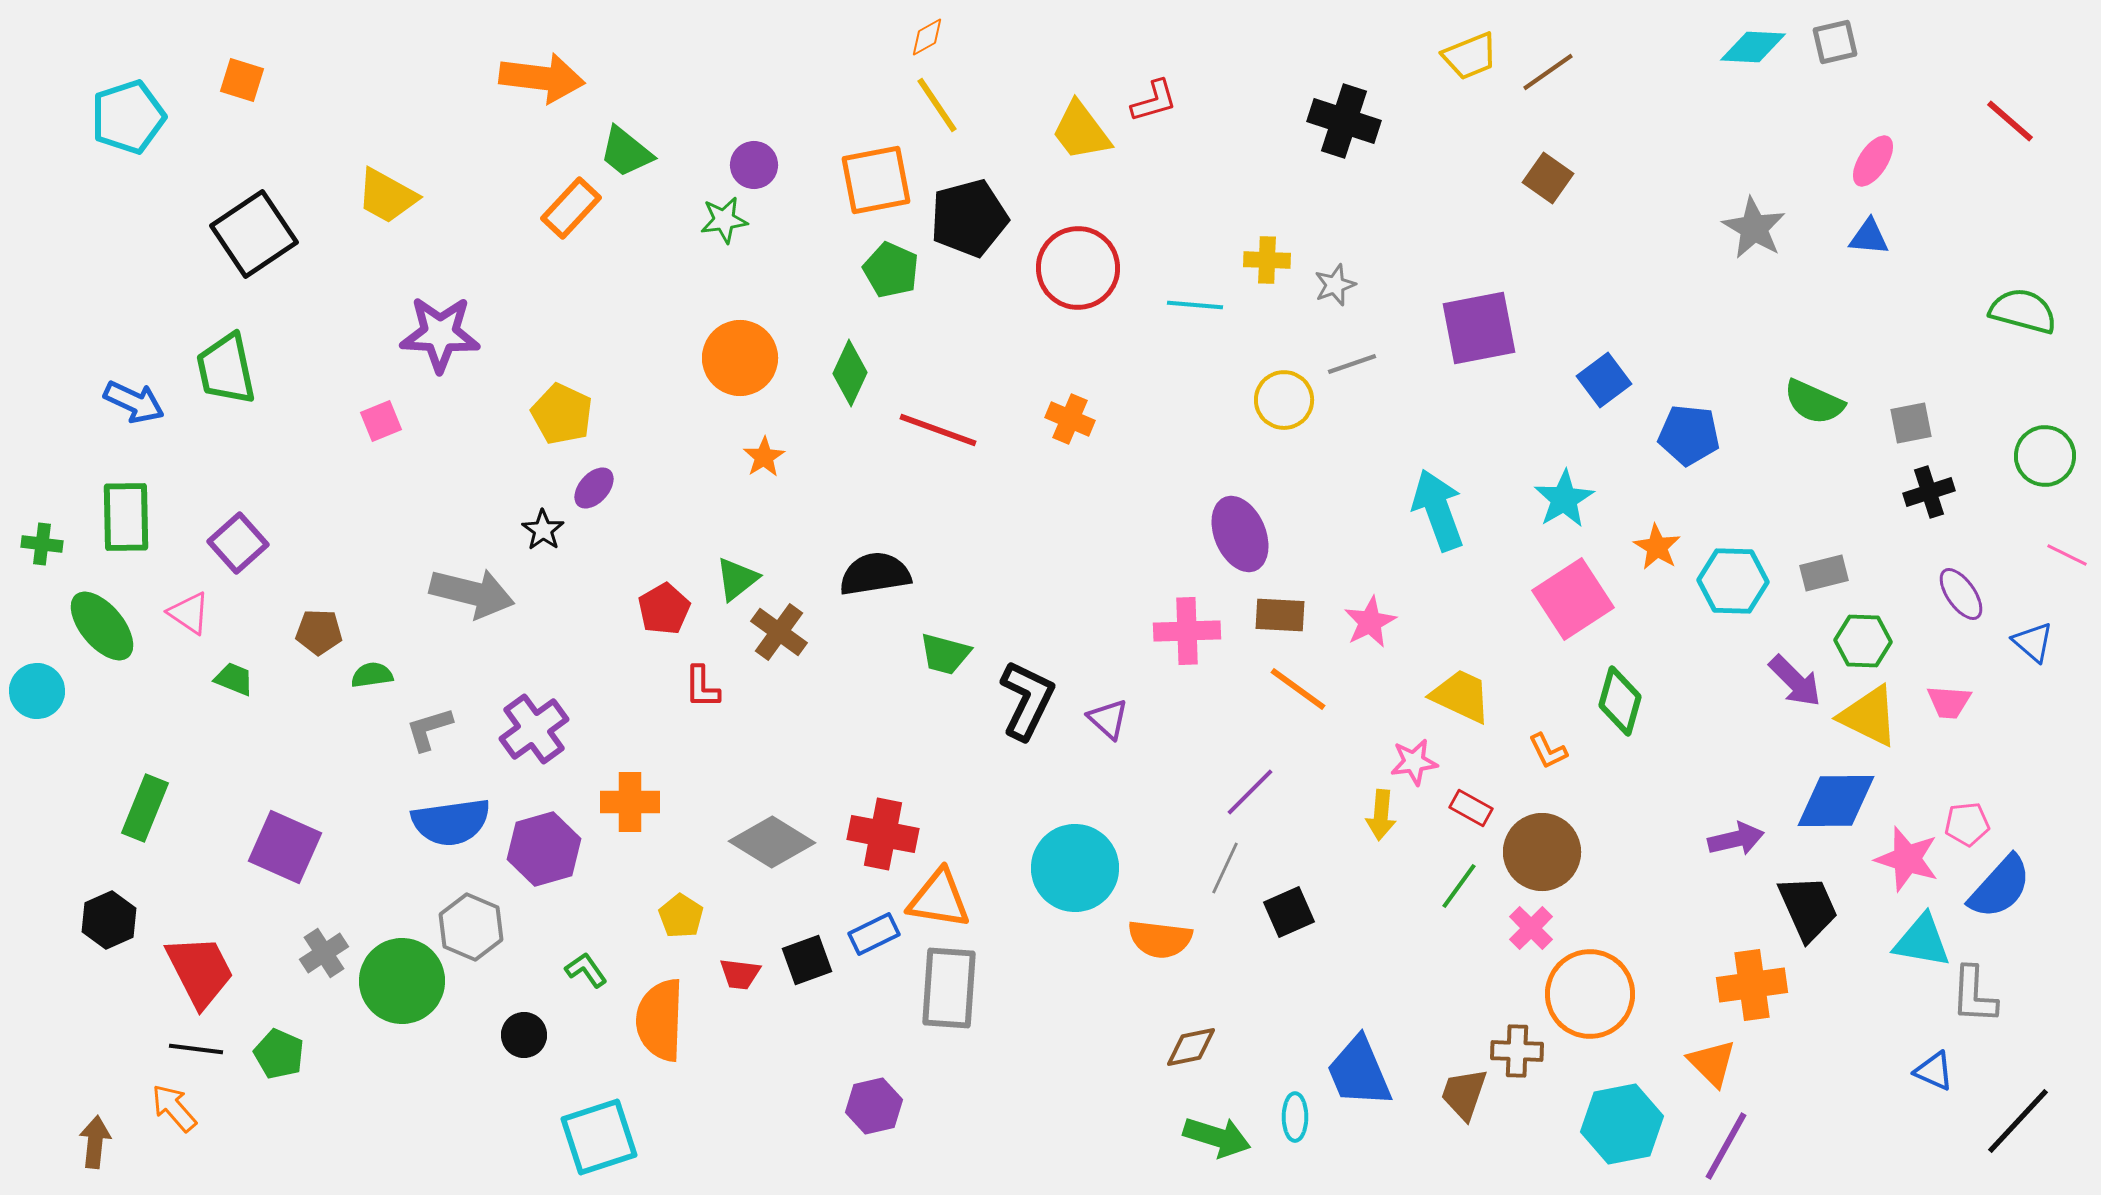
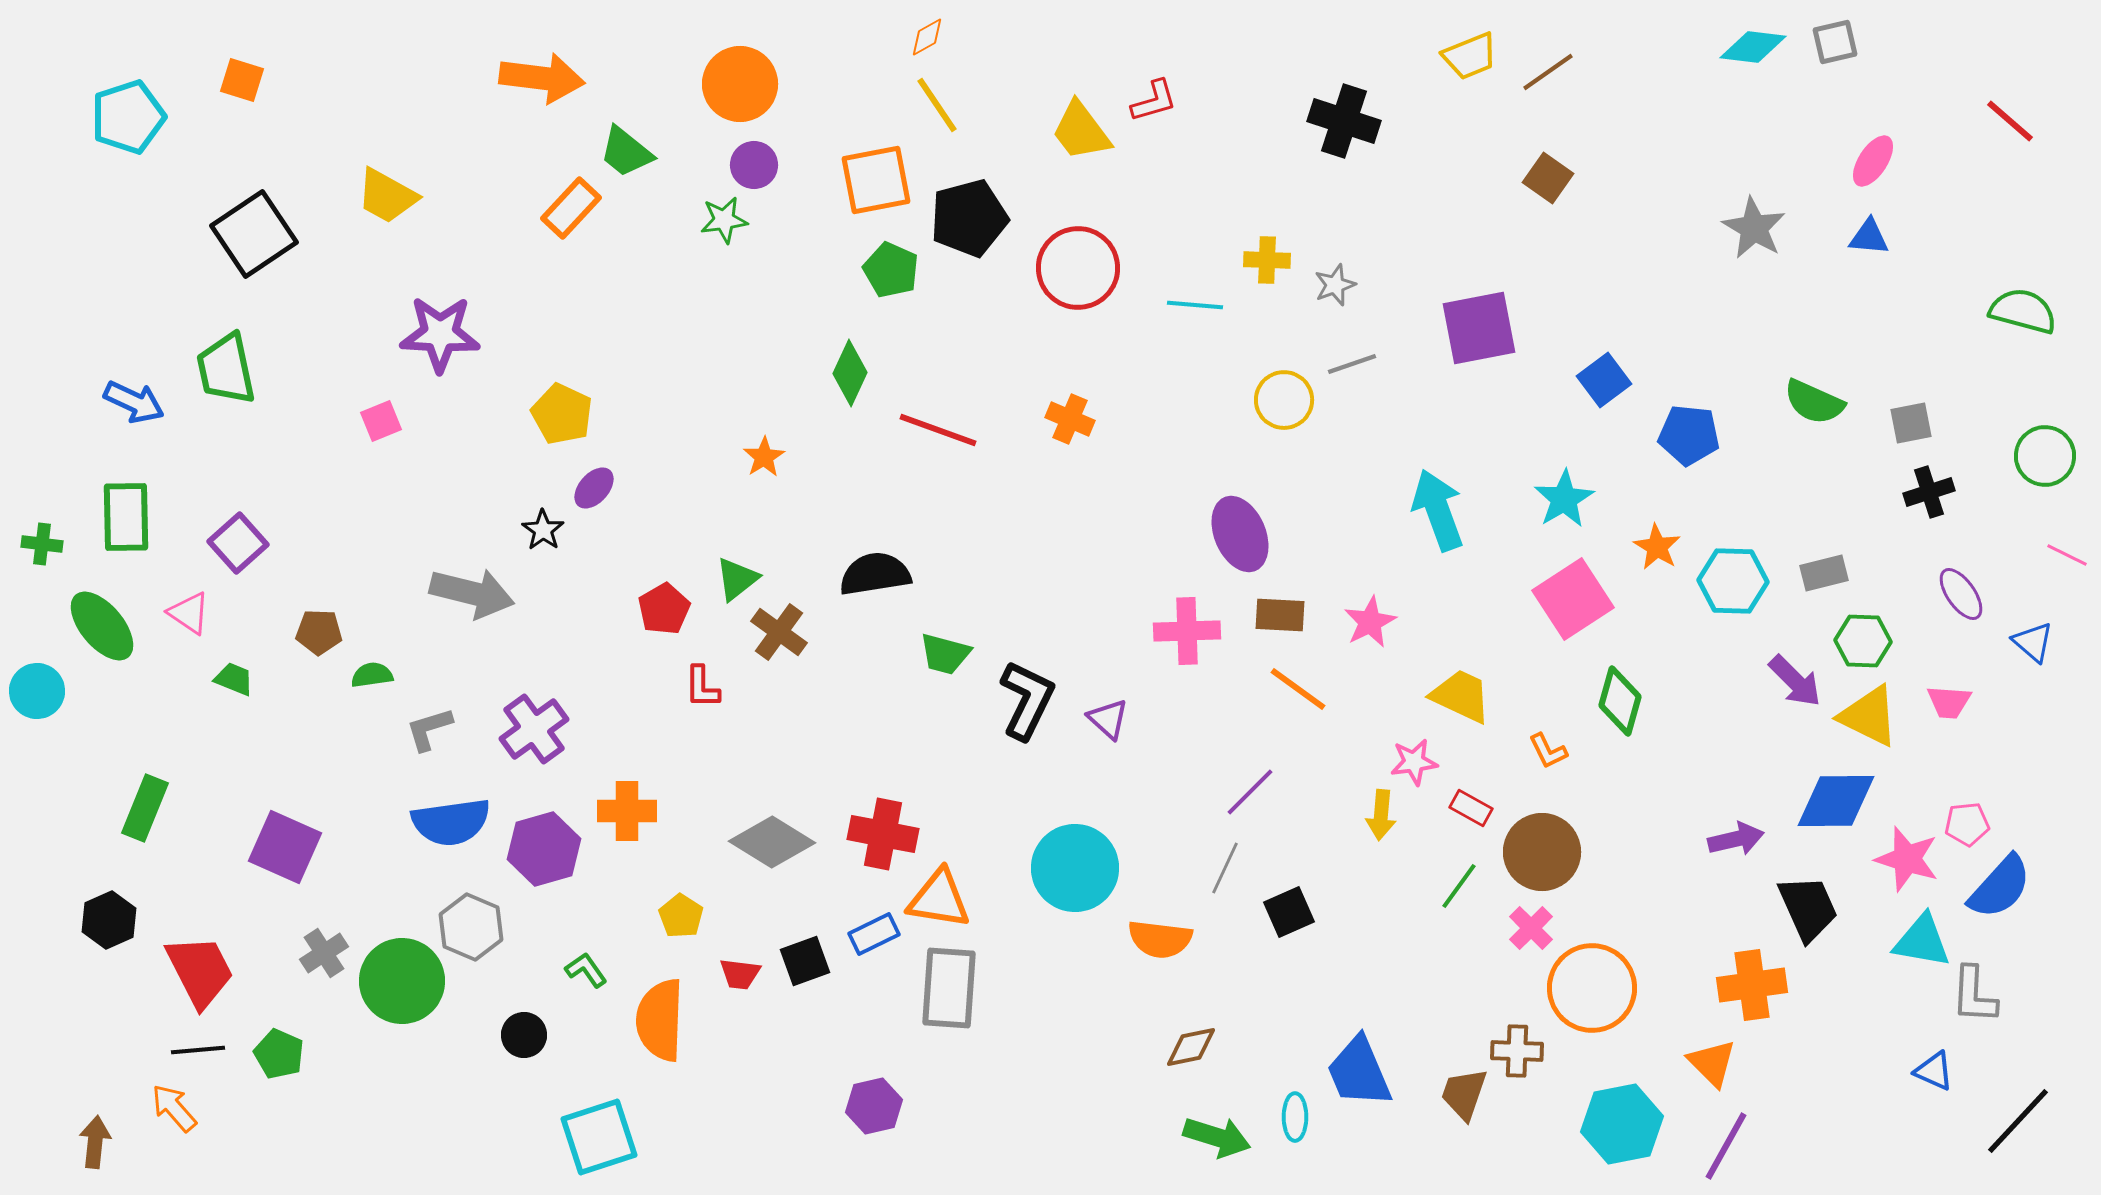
cyan diamond at (1753, 47): rotated 4 degrees clockwise
orange circle at (740, 358): moved 274 px up
orange cross at (630, 802): moved 3 px left, 9 px down
black square at (807, 960): moved 2 px left, 1 px down
orange circle at (1590, 994): moved 2 px right, 6 px up
black line at (196, 1049): moved 2 px right, 1 px down; rotated 12 degrees counterclockwise
